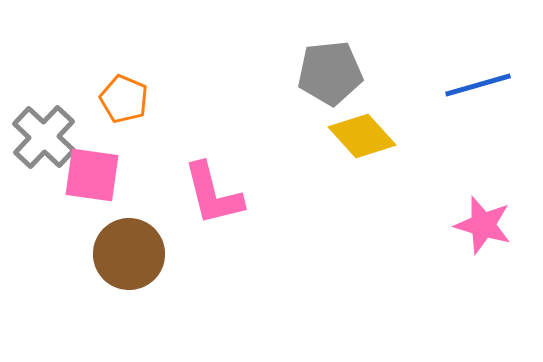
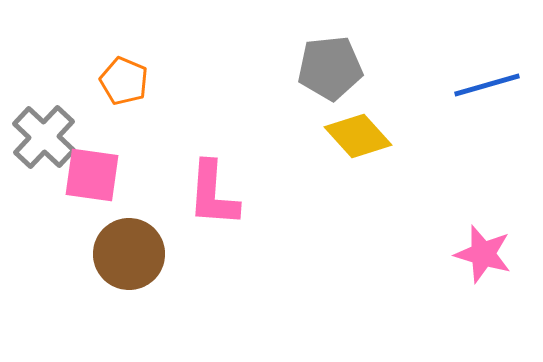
gray pentagon: moved 5 px up
blue line: moved 9 px right
orange pentagon: moved 18 px up
yellow diamond: moved 4 px left
pink L-shape: rotated 18 degrees clockwise
pink star: moved 29 px down
